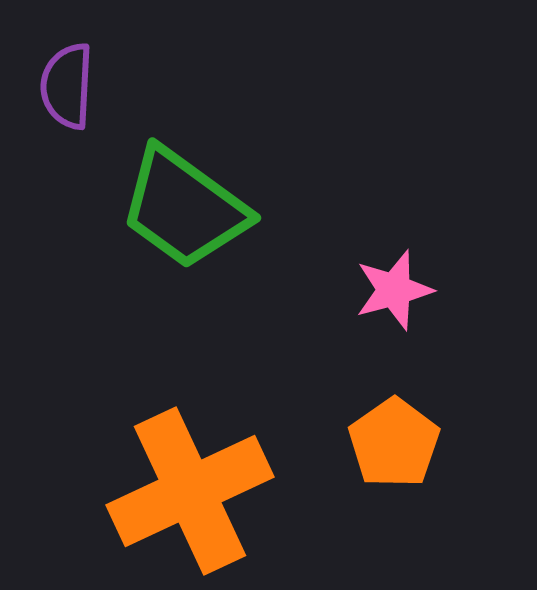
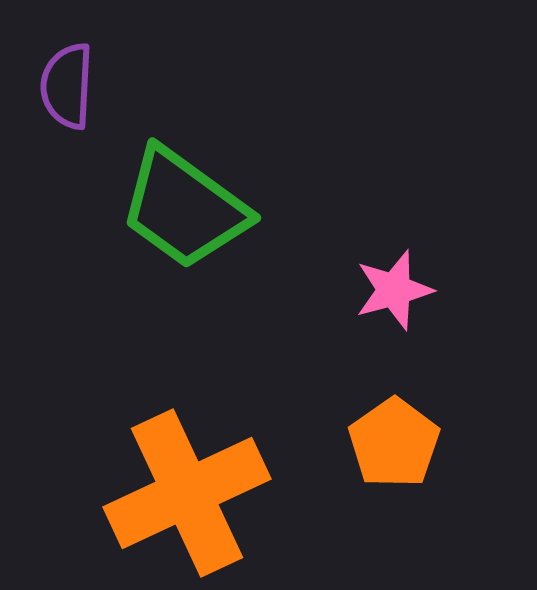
orange cross: moved 3 px left, 2 px down
